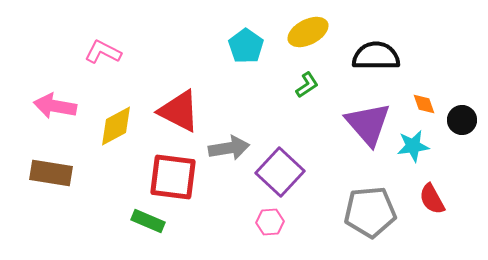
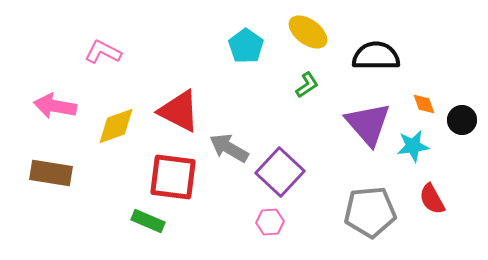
yellow ellipse: rotated 63 degrees clockwise
yellow diamond: rotated 9 degrees clockwise
gray arrow: rotated 141 degrees counterclockwise
